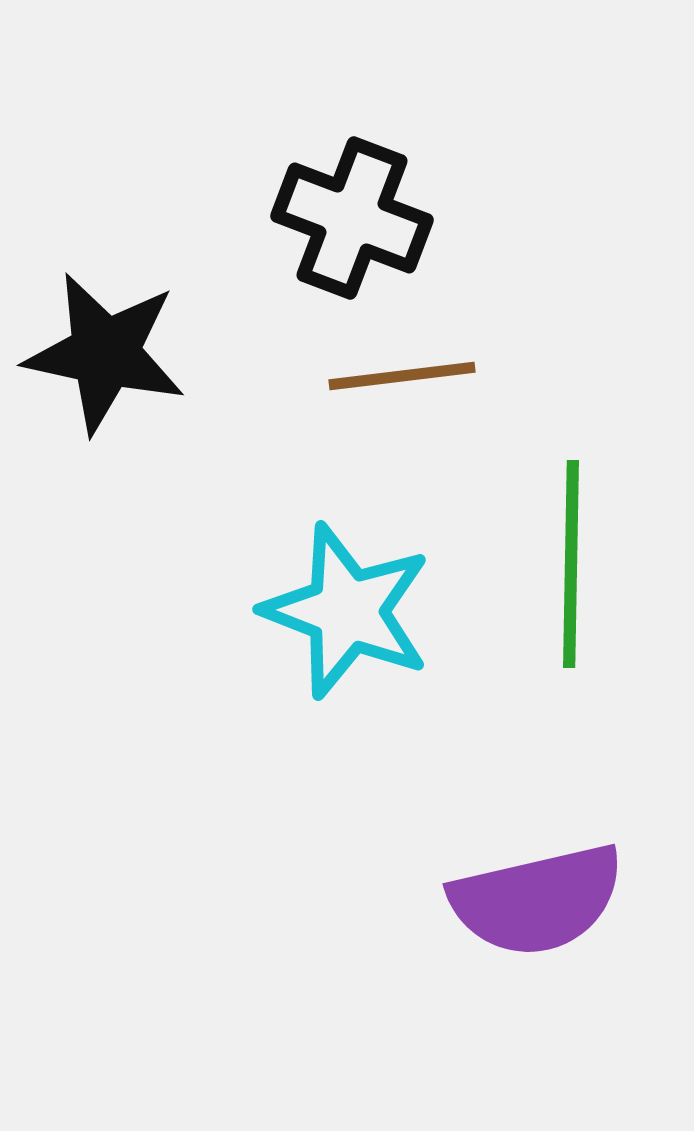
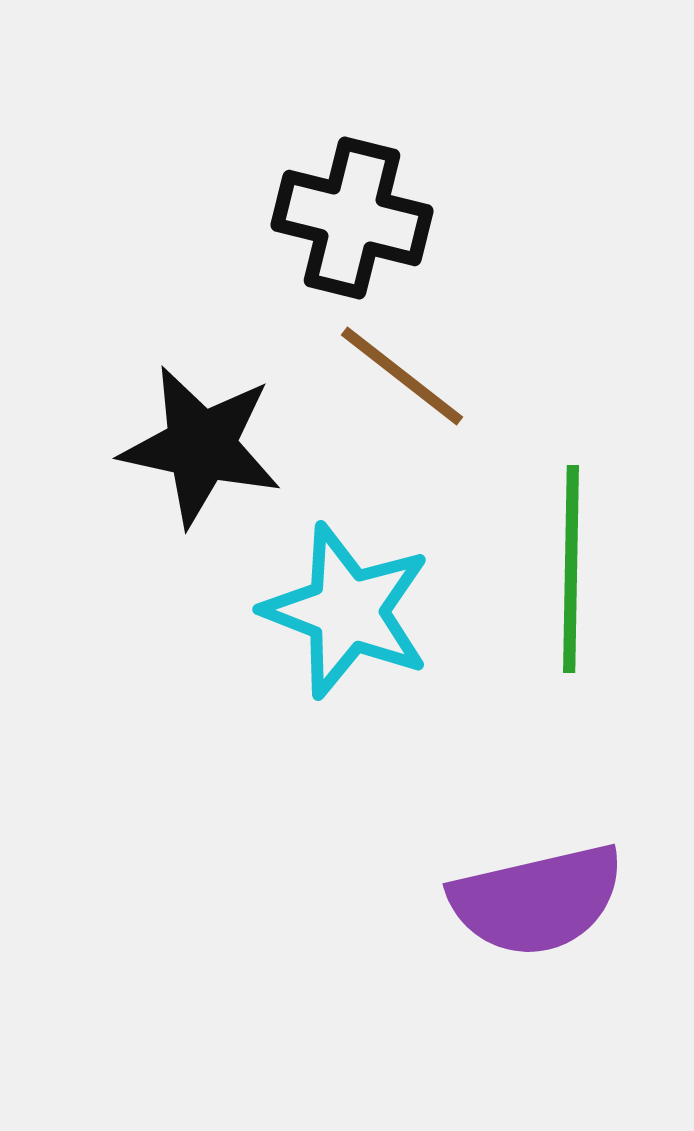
black cross: rotated 7 degrees counterclockwise
black star: moved 96 px right, 93 px down
brown line: rotated 45 degrees clockwise
green line: moved 5 px down
